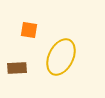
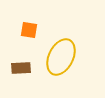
brown rectangle: moved 4 px right
